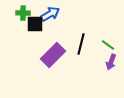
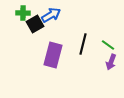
blue arrow: moved 1 px right, 1 px down
black square: rotated 30 degrees counterclockwise
black line: moved 2 px right
purple rectangle: rotated 30 degrees counterclockwise
